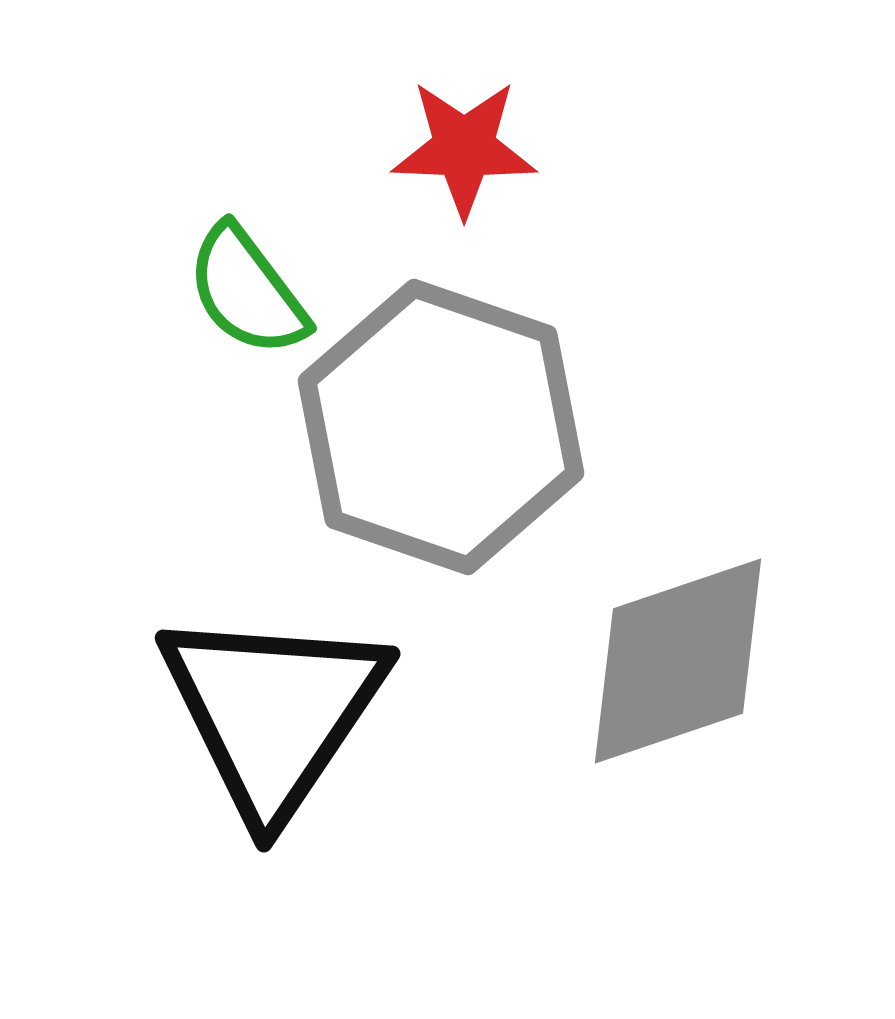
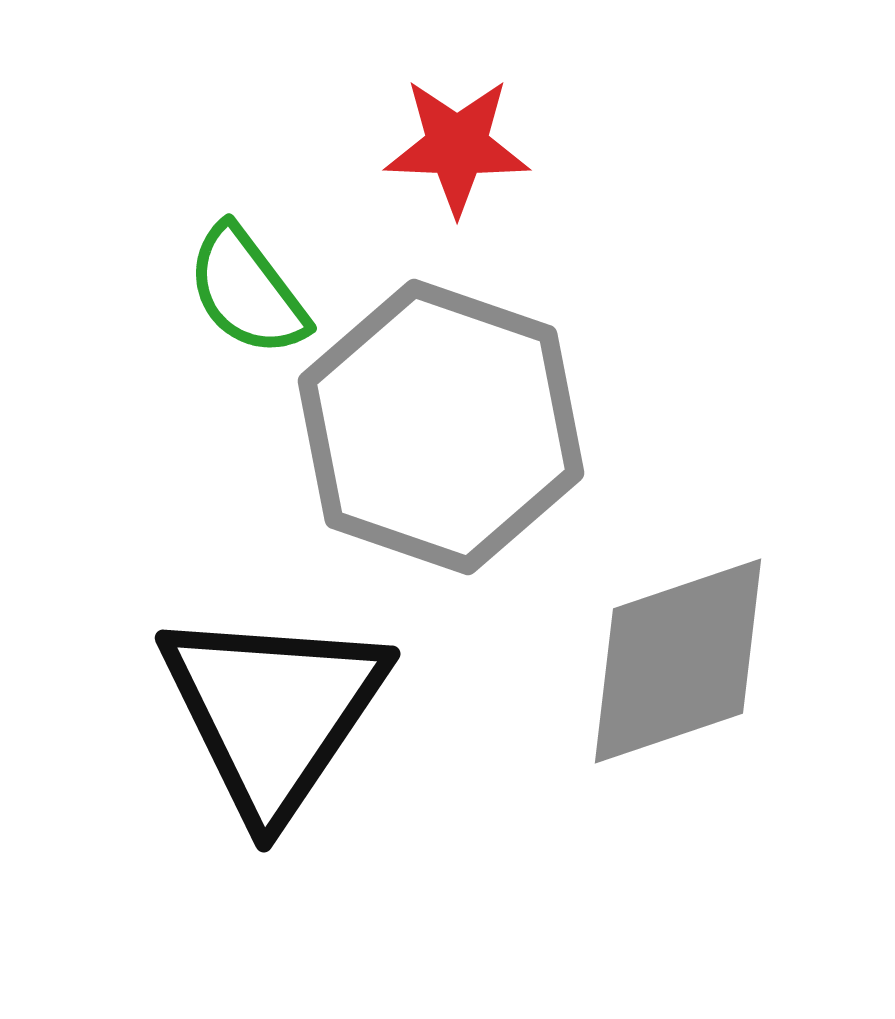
red star: moved 7 px left, 2 px up
